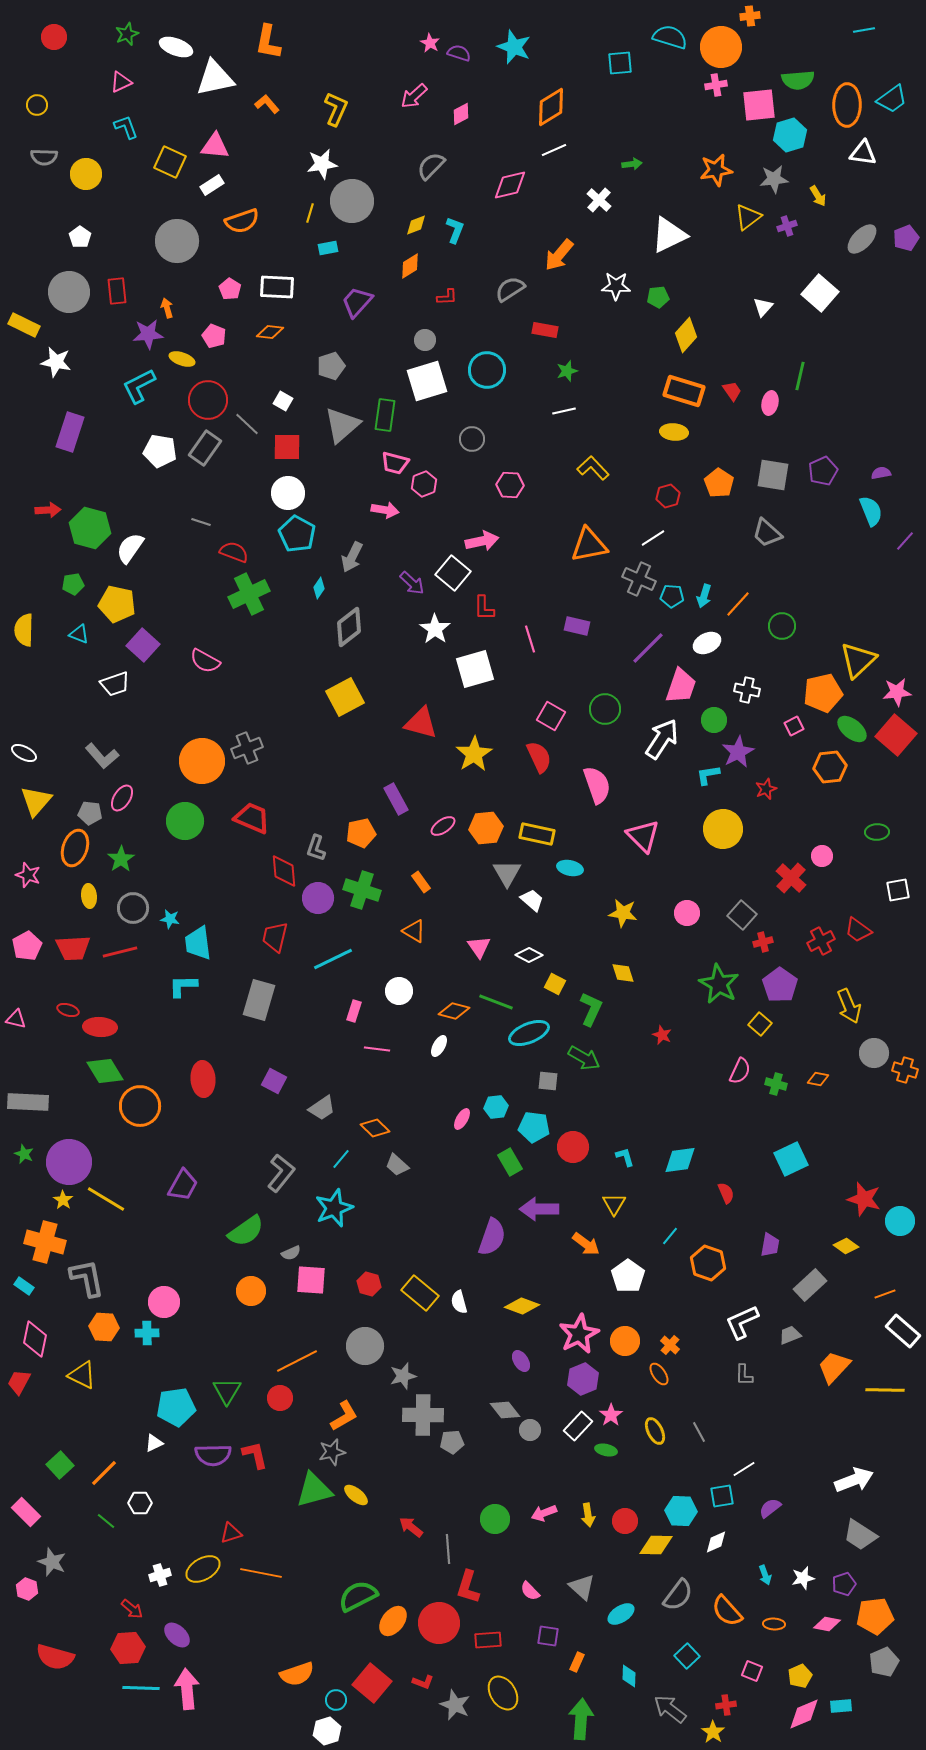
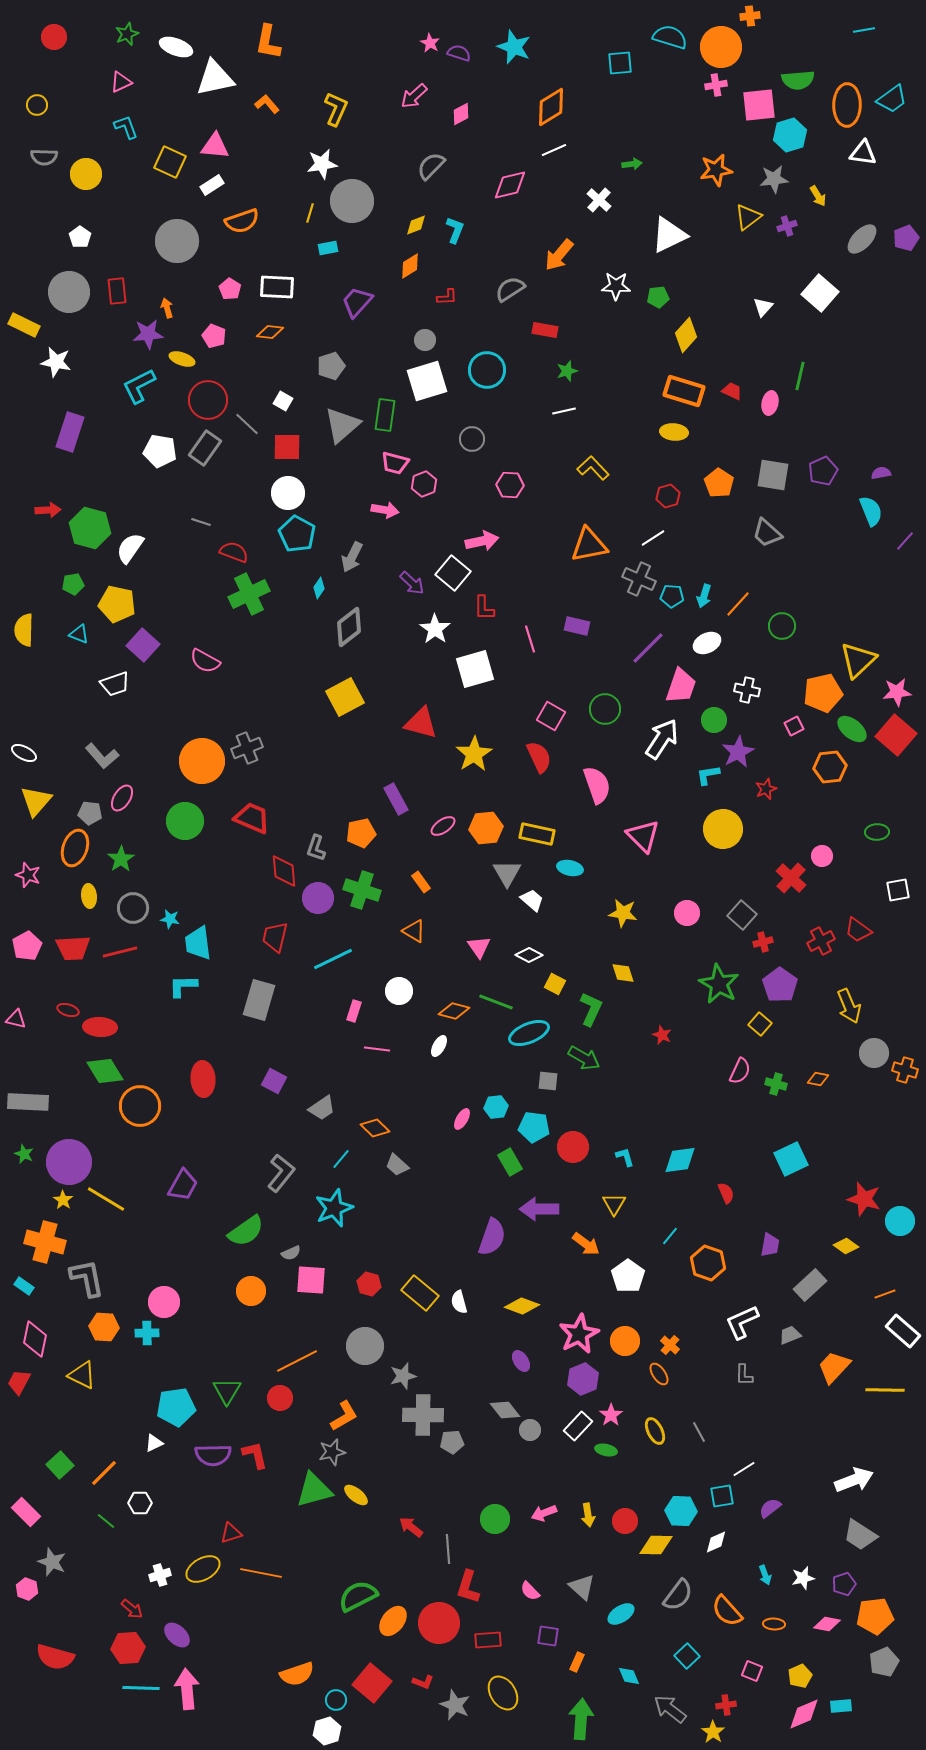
red trapezoid at (732, 391): rotated 30 degrees counterclockwise
cyan diamond at (629, 1676): rotated 25 degrees counterclockwise
